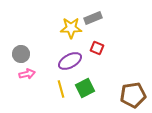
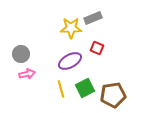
brown pentagon: moved 20 px left
